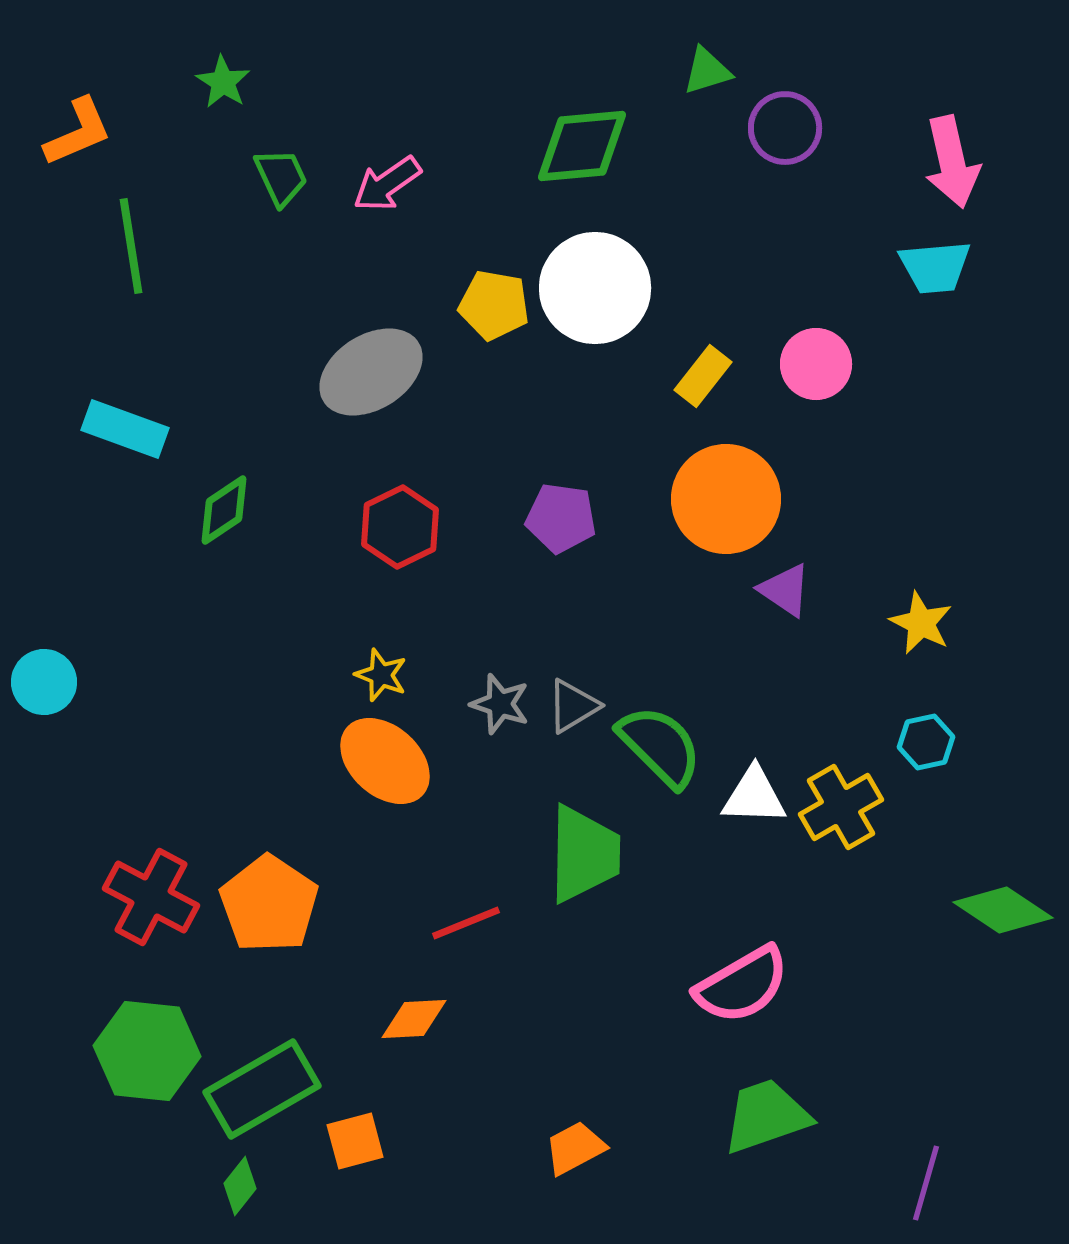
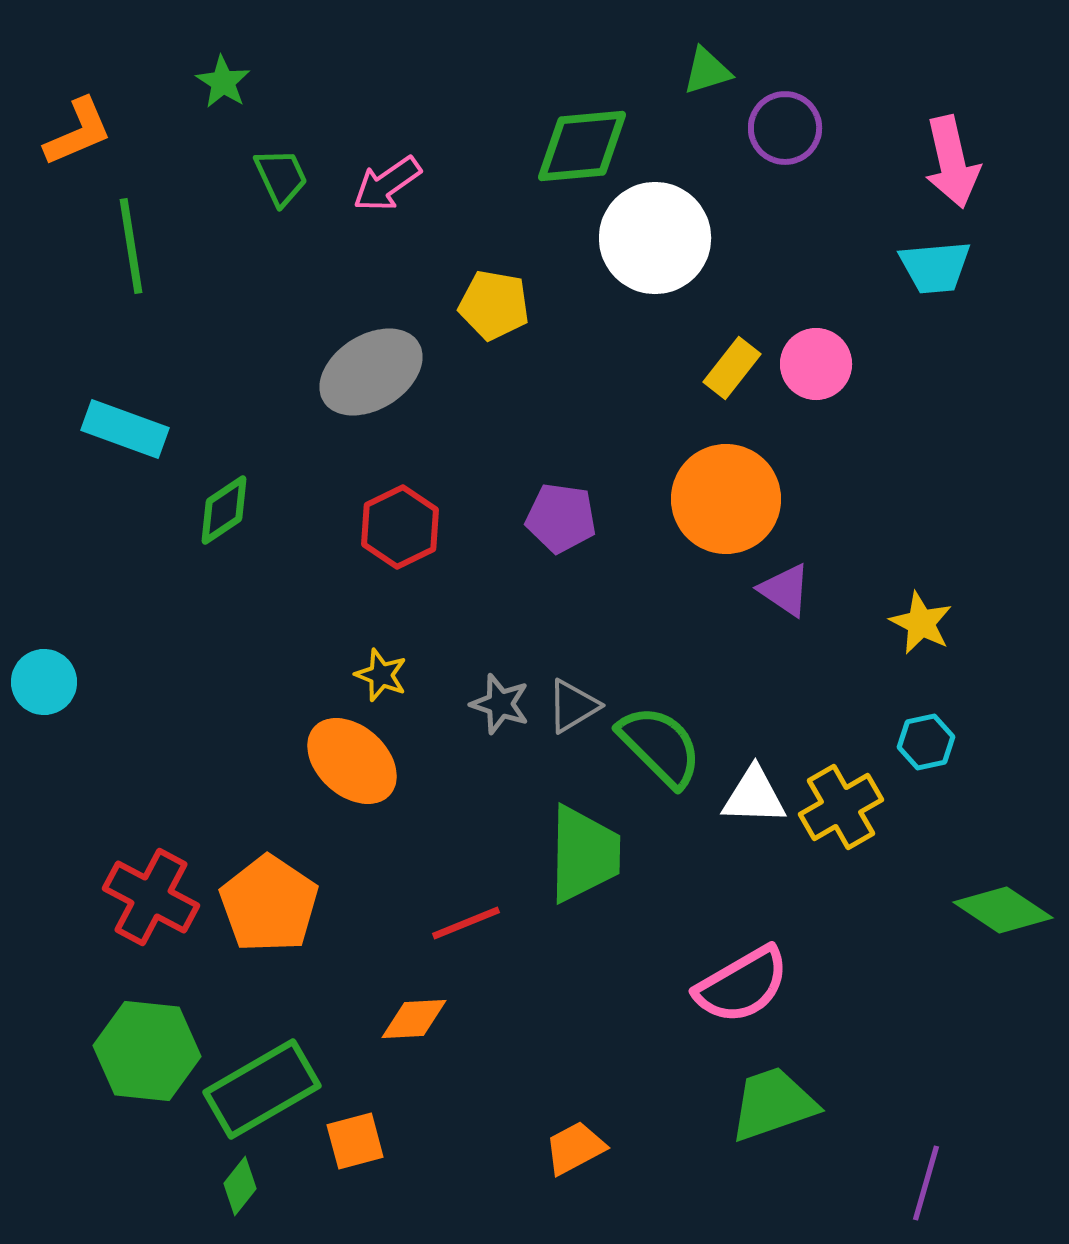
white circle at (595, 288): moved 60 px right, 50 px up
yellow rectangle at (703, 376): moved 29 px right, 8 px up
orange ellipse at (385, 761): moved 33 px left
green trapezoid at (766, 1116): moved 7 px right, 12 px up
